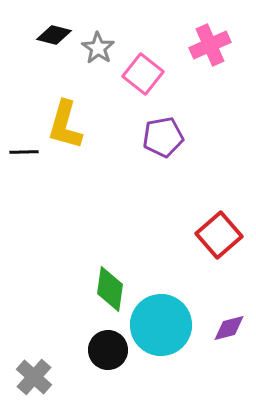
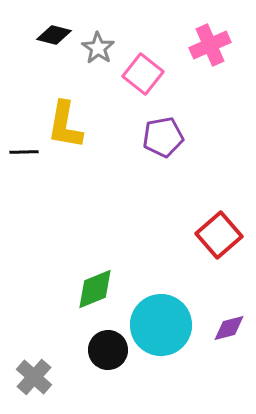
yellow L-shape: rotated 6 degrees counterclockwise
green diamond: moved 15 px left; rotated 60 degrees clockwise
